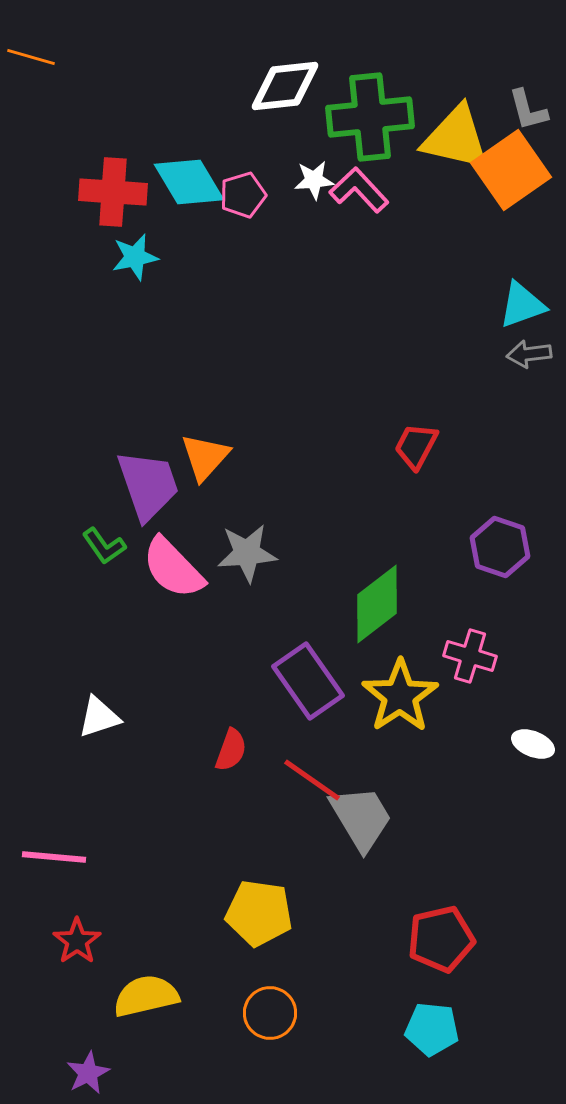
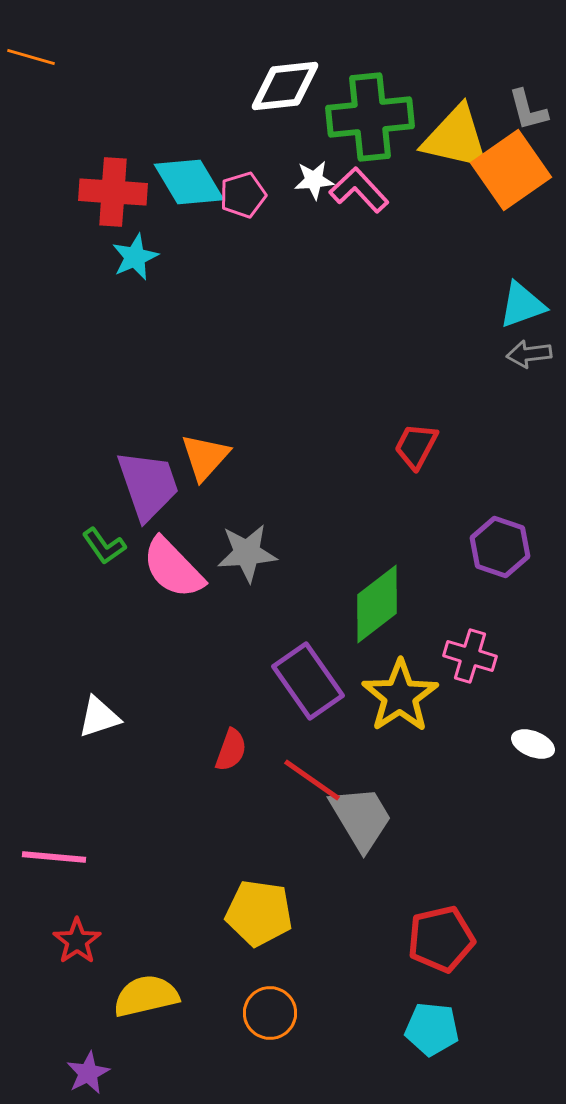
cyan star: rotated 12 degrees counterclockwise
